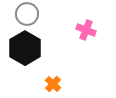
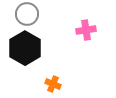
pink cross: rotated 30 degrees counterclockwise
orange cross: rotated 21 degrees counterclockwise
